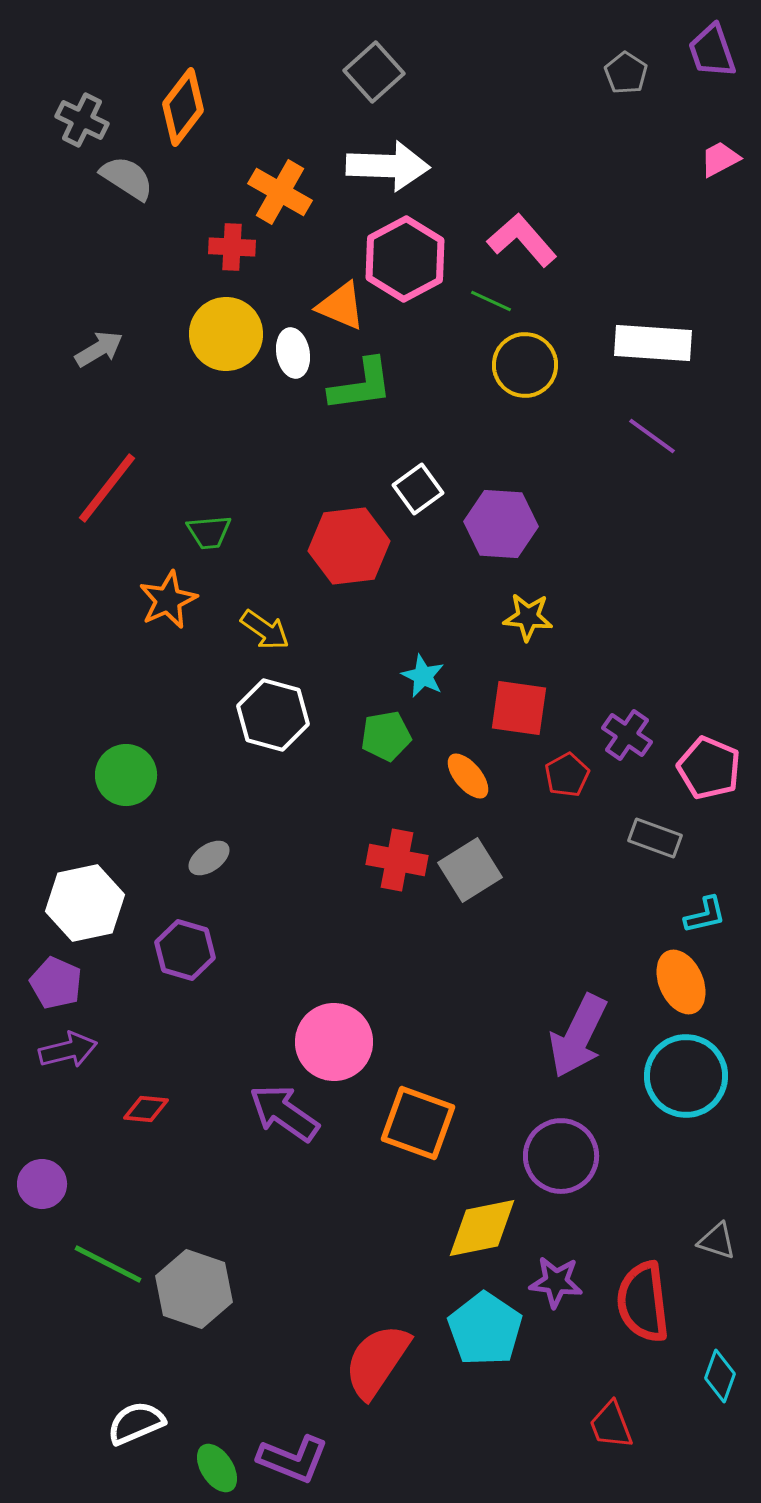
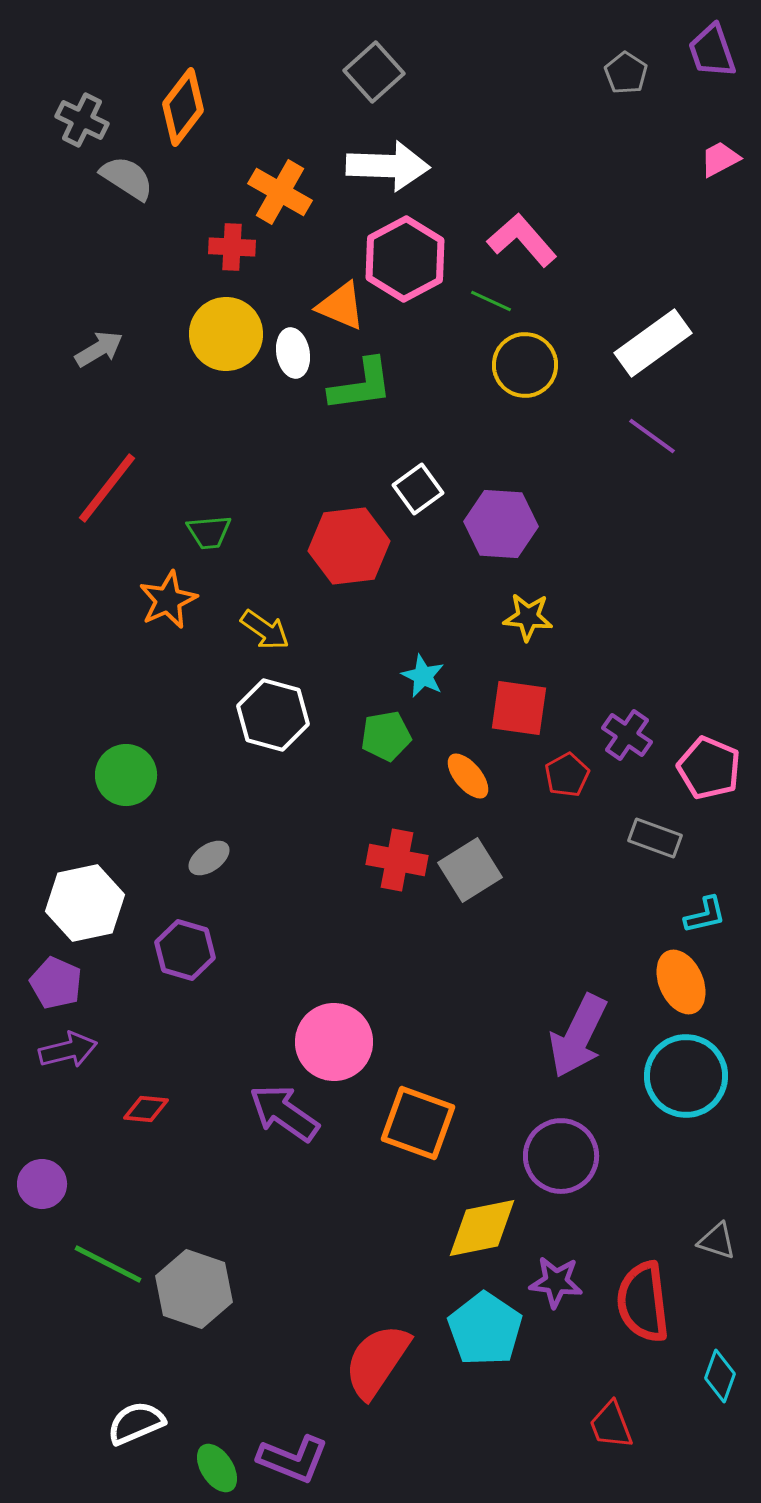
white rectangle at (653, 343): rotated 40 degrees counterclockwise
